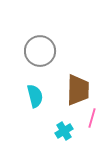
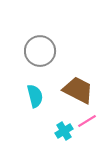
brown trapezoid: rotated 64 degrees counterclockwise
pink line: moved 5 px left, 3 px down; rotated 42 degrees clockwise
